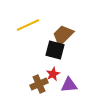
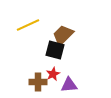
brown cross: moved 1 px left, 2 px up; rotated 24 degrees clockwise
